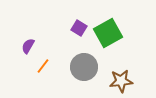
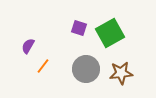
purple square: rotated 14 degrees counterclockwise
green square: moved 2 px right
gray circle: moved 2 px right, 2 px down
brown star: moved 8 px up
